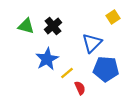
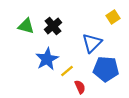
yellow line: moved 2 px up
red semicircle: moved 1 px up
